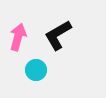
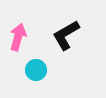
black L-shape: moved 8 px right
